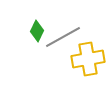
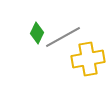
green diamond: moved 2 px down
